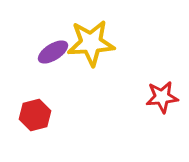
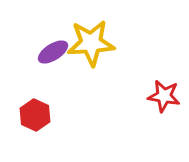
red star: moved 2 px right, 1 px up; rotated 16 degrees clockwise
red hexagon: rotated 20 degrees counterclockwise
